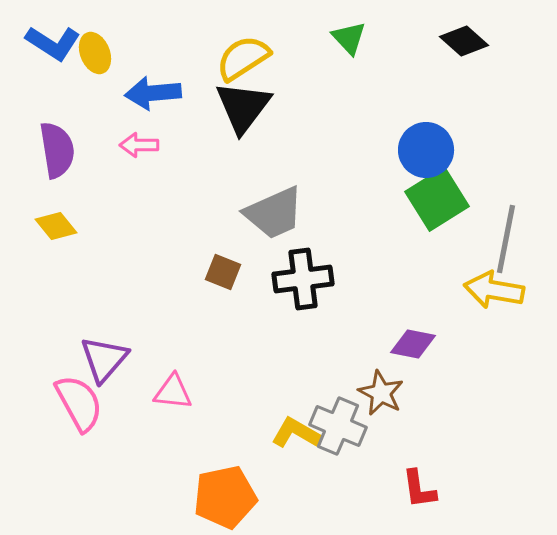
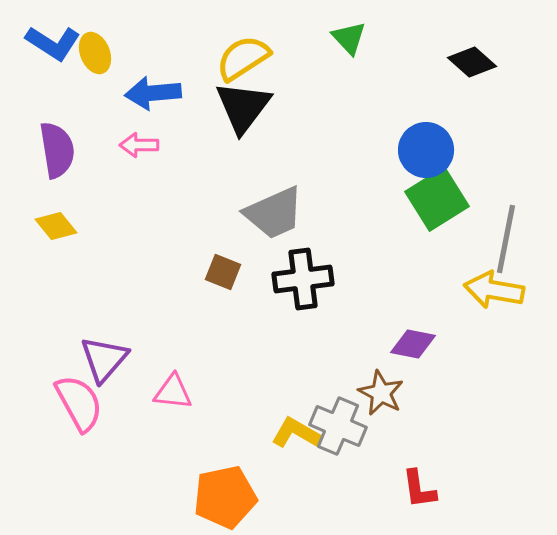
black diamond: moved 8 px right, 21 px down
